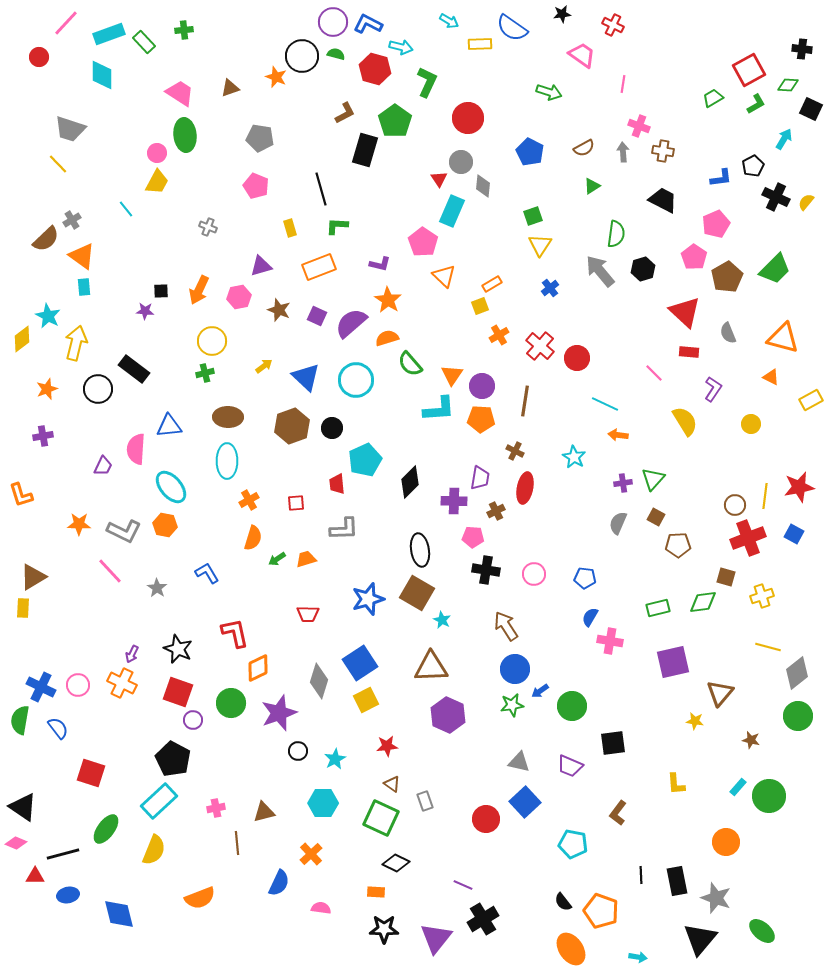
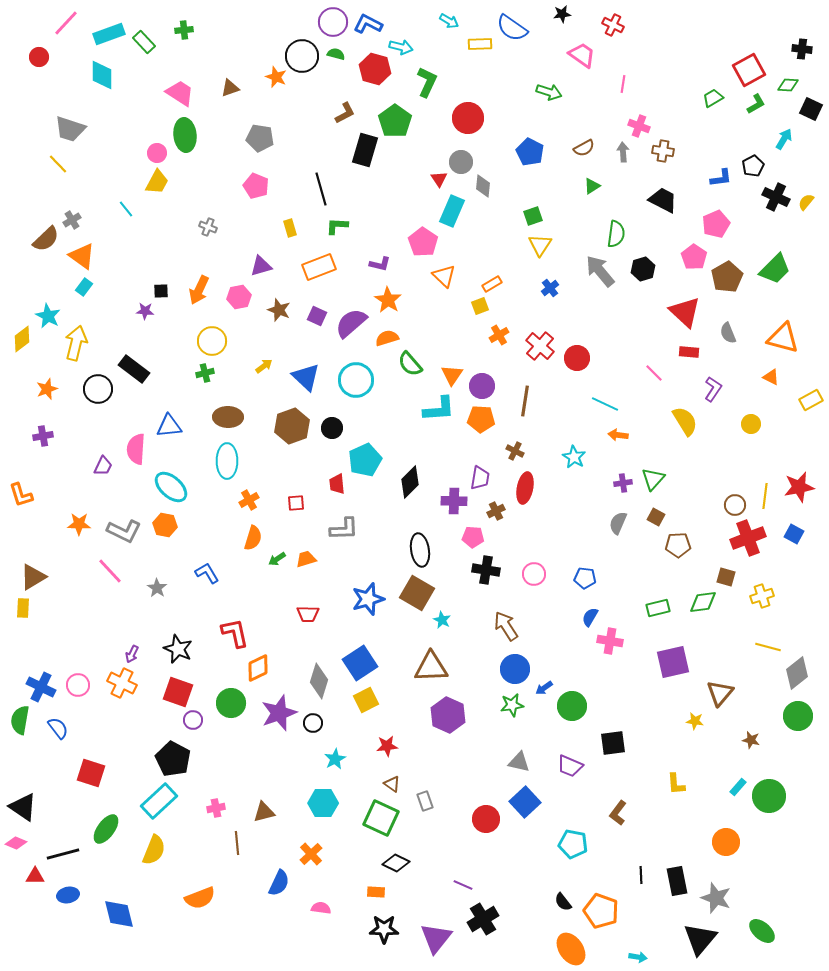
cyan rectangle at (84, 287): rotated 42 degrees clockwise
cyan ellipse at (171, 487): rotated 8 degrees counterclockwise
blue arrow at (540, 691): moved 4 px right, 3 px up
black circle at (298, 751): moved 15 px right, 28 px up
